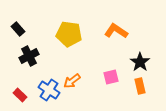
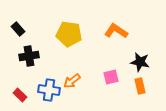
black cross: rotated 18 degrees clockwise
black star: rotated 24 degrees counterclockwise
blue cross: rotated 25 degrees counterclockwise
